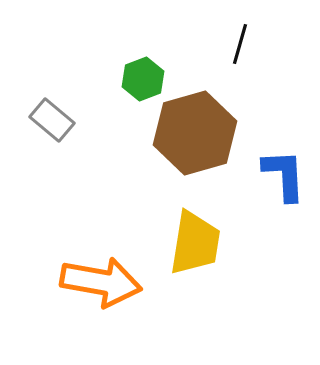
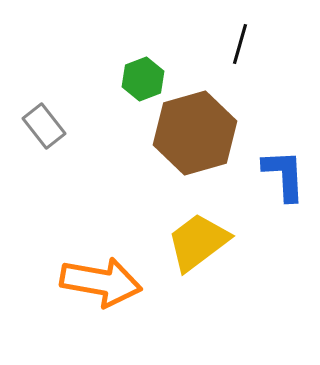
gray rectangle: moved 8 px left, 6 px down; rotated 12 degrees clockwise
yellow trapezoid: moved 3 px right, 1 px up; rotated 136 degrees counterclockwise
